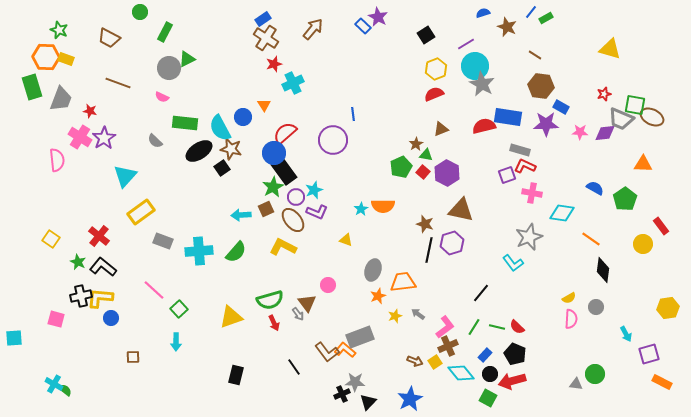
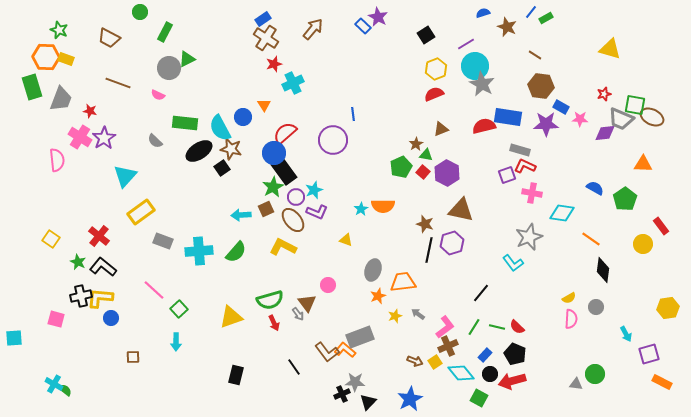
pink semicircle at (162, 97): moved 4 px left, 2 px up
pink star at (580, 132): moved 13 px up
green square at (488, 398): moved 9 px left
